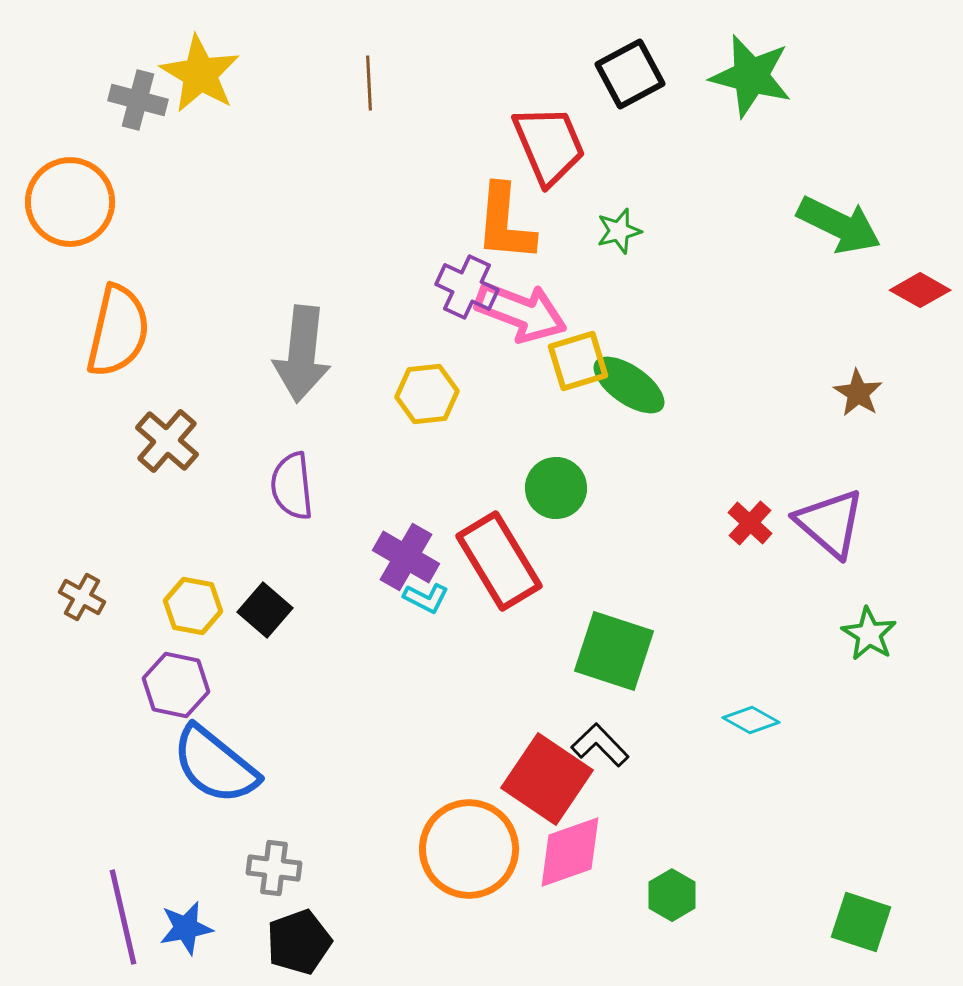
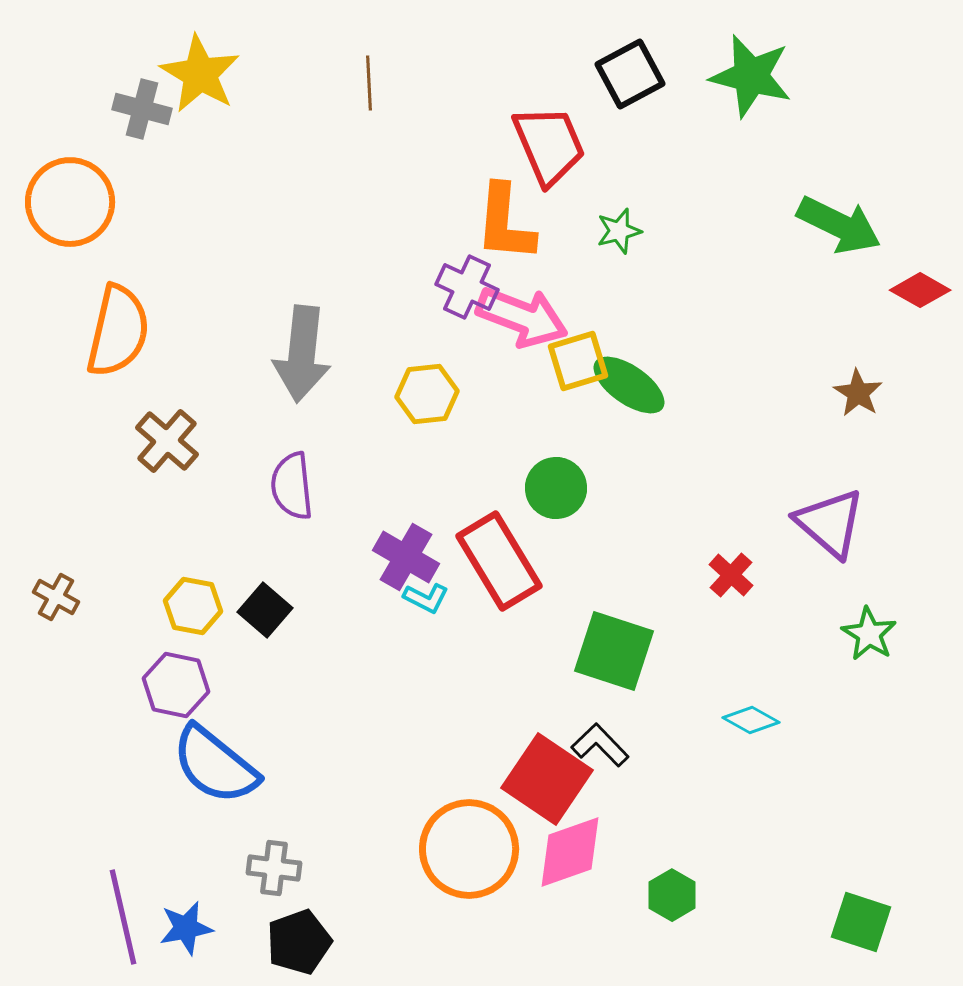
gray cross at (138, 100): moved 4 px right, 9 px down
pink arrow at (521, 312): moved 1 px right, 5 px down
red cross at (750, 523): moved 19 px left, 52 px down
brown cross at (82, 597): moved 26 px left
